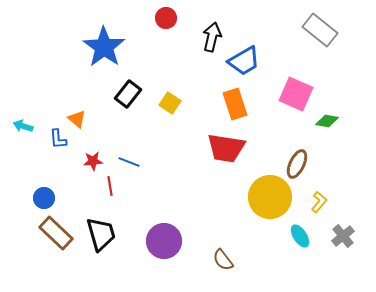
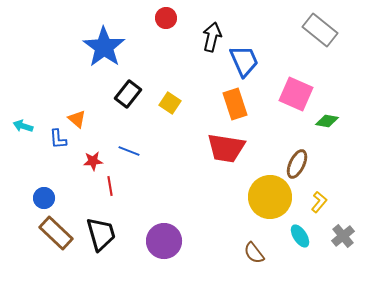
blue trapezoid: rotated 84 degrees counterclockwise
blue line: moved 11 px up
brown semicircle: moved 31 px right, 7 px up
